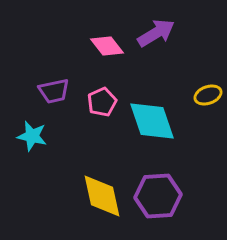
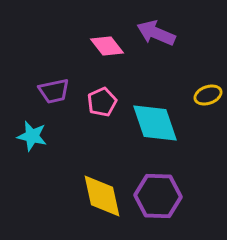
purple arrow: rotated 126 degrees counterclockwise
cyan diamond: moved 3 px right, 2 px down
purple hexagon: rotated 6 degrees clockwise
